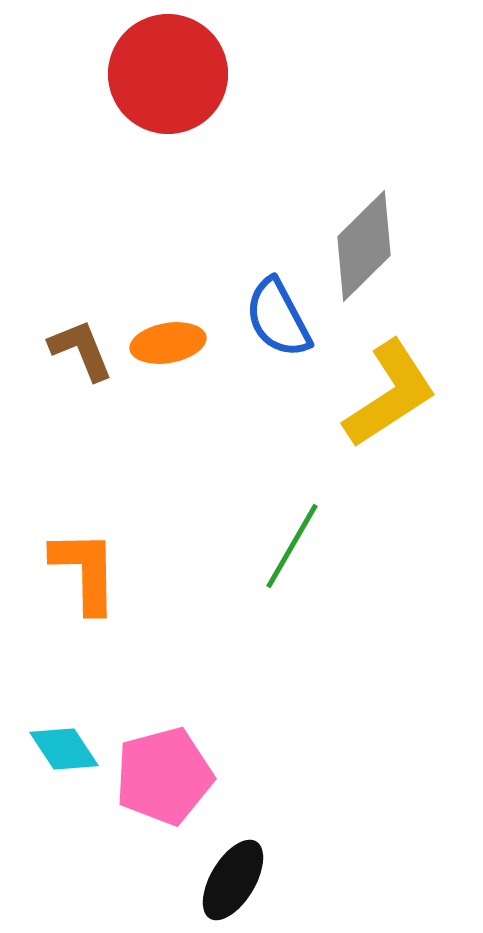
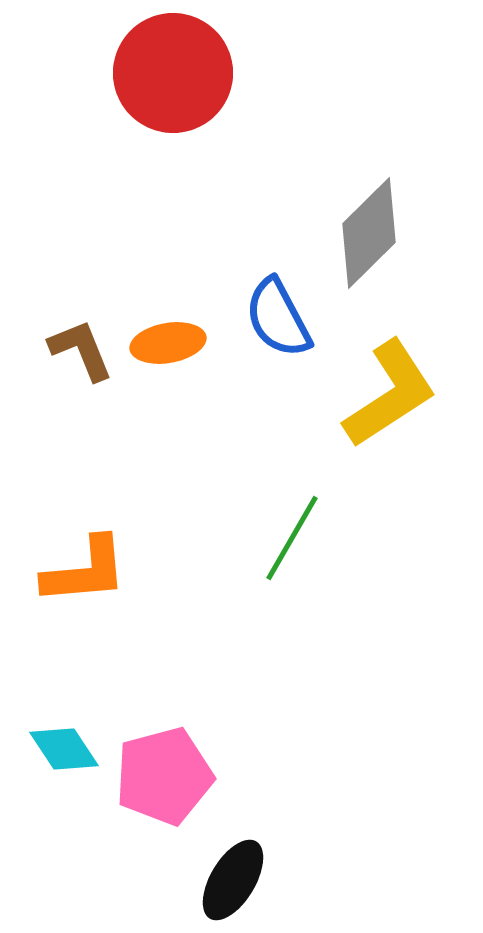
red circle: moved 5 px right, 1 px up
gray diamond: moved 5 px right, 13 px up
green line: moved 8 px up
orange L-shape: rotated 86 degrees clockwise
